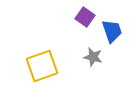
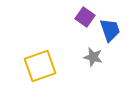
blue trapezoid: moved 2 px left, 1 px up
yellow square: moved 2 px left
